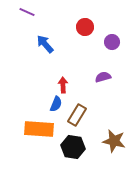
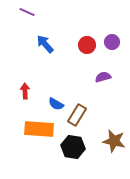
red circle: moved 2 px right, 18 px down
red arrow: moved 38 px left, 6 px down
blue semicircle: rotated 98 degrees clockwise
